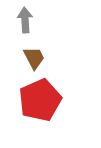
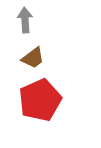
brown trapezoid: moved 1 px left; rotated 80 degrees clockwise
